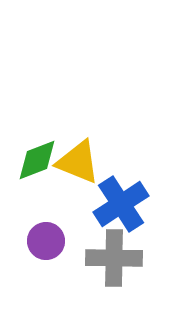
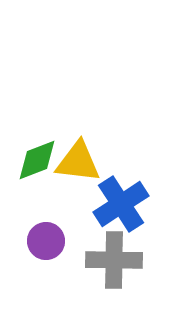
yellow triangle: rotated 15 degrees counterclockwise
gray cross: moved 2 px down
